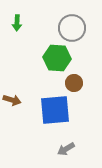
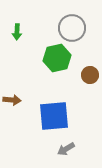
green arrow: moved 9 px down
green hexagon: rotated 16 degrees counterclockwise
brown circle: moved 16 px right, 8 px up
brown arrow: rotated 12 degrees counterclockwise
blue square: moved 1 px left, 6 px down
